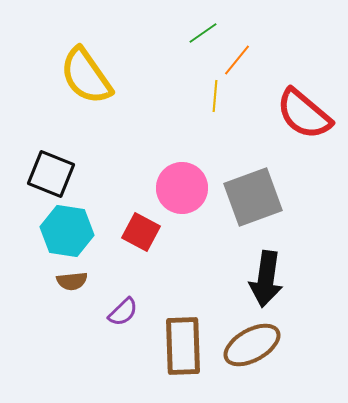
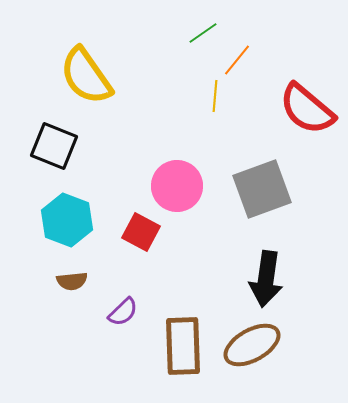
red semicircle: moved 3 px right, 5 px up
black square: moved 3 px right, 28 px up
pink circle: moved 5 px left, 2 px up
gray square: moved 9 px right, 8 px up
cyan hexagon: moved 11 px up; rotated 12 degrees clockwise
